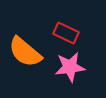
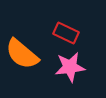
orange semicircle: moved 3 px left, 2 px down
